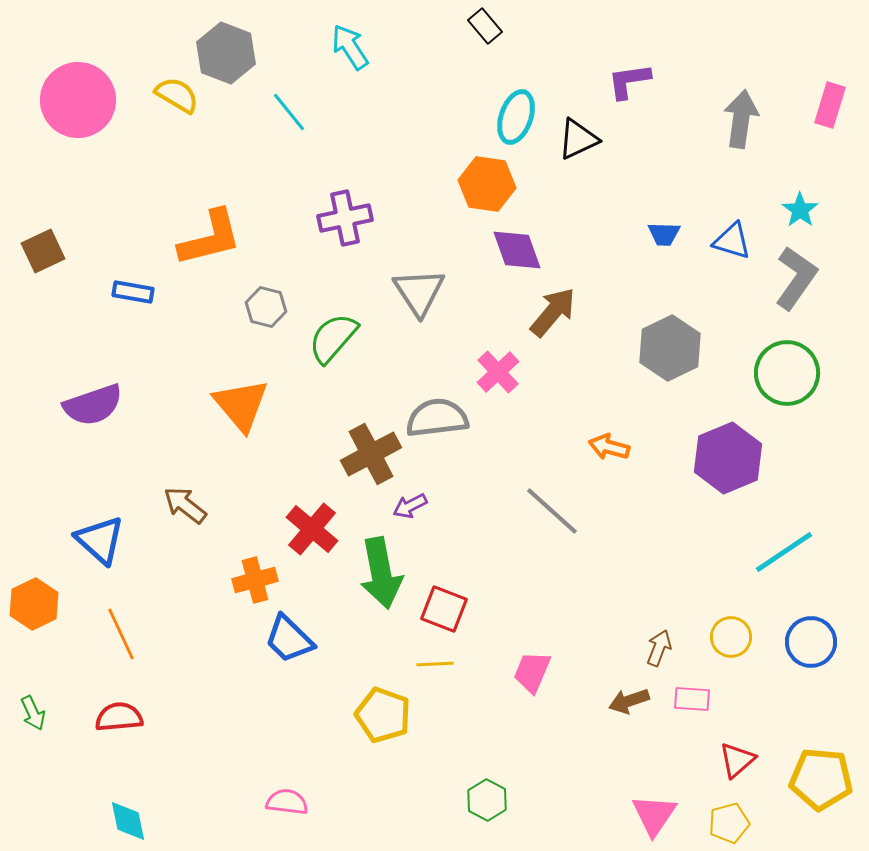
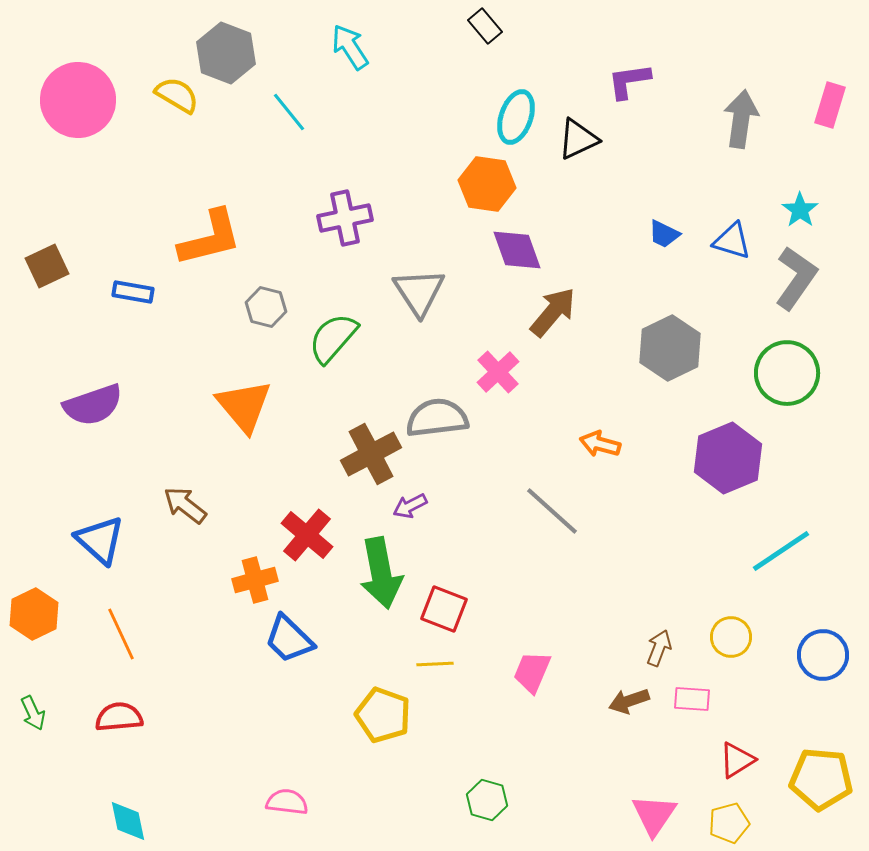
blue trapezoid at (664, 234): rotated 24 degrees clockwise
brown square at (43, 251): moved 4 px right, 15 px down
orange triangle at (241, 405): moved 3 px right, 1 px down
orange arrow at (609, 447): moved 9 px left, 3 px up
red cross at (312, 529): moved 5 px left, 6 px down
cyan line at (784, 552): moved 3 px left, 1 px up
orange hexagon at (34, 604): moved 10 px down
blue circle at (811, 642): moved 12 px right, 13 px down
red triangle at (737, 760): rotated 9 degrees clockwise
green hexagon at (487, 800): rotated 12 degrees counterclockwise
